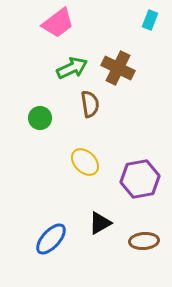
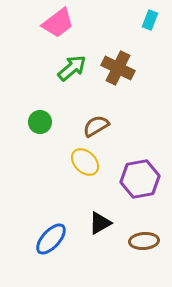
green arrow: rotated 16 degrees counterclockwise
brown semicircle: moved 6 px right, 22 px down; rotated 112 degrees counterclockwise
green circle: moved 4 px down
